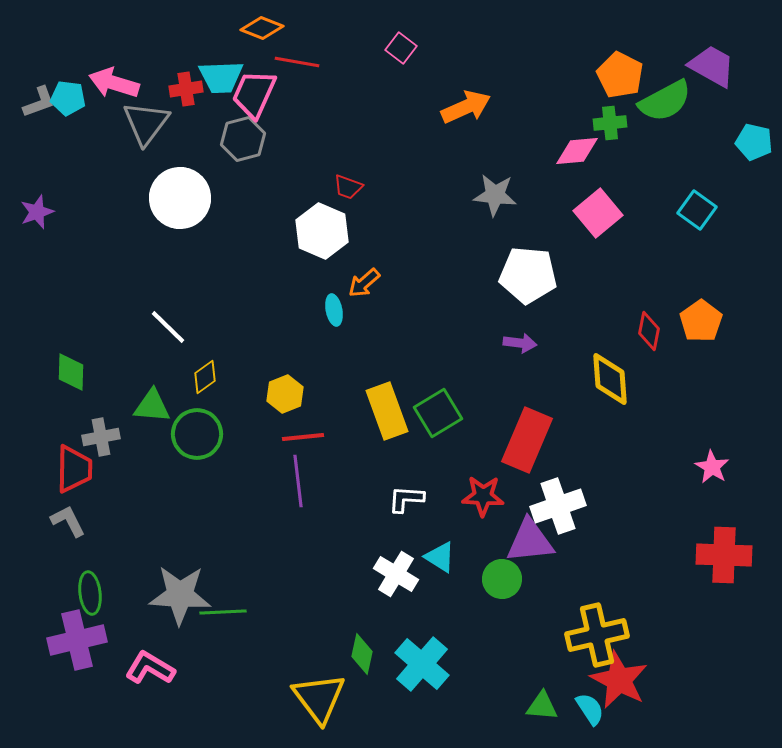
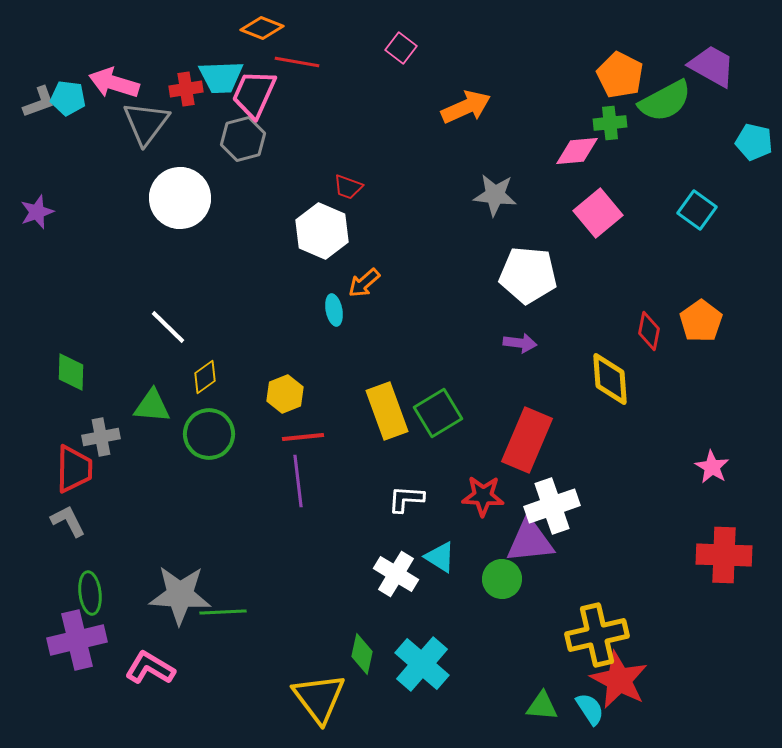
green circle at (197, 434): moved 12 px right
white cross at (558, 506): moved 6 px left
